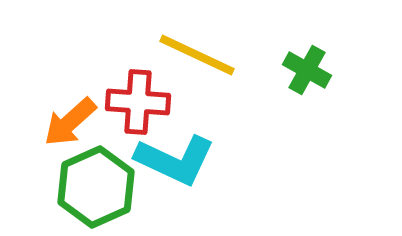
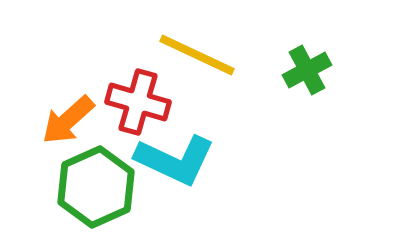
green cross: rotated 33 degrees clockwise
red cross: rotated 12 degrees clockwise
orange arrow: moved 2 px left, 2 px up
